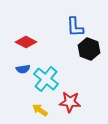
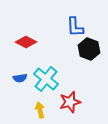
blue semicircle: moved 3 px left, 9 px down
red star: rotated 20 degrees counterclockwise
yellow arrow: rotated 42 degrees clockwise
